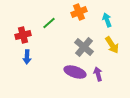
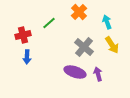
orange cross: rotated 21 degrees counterclockwise
cyan arrow: moved 2 px down
